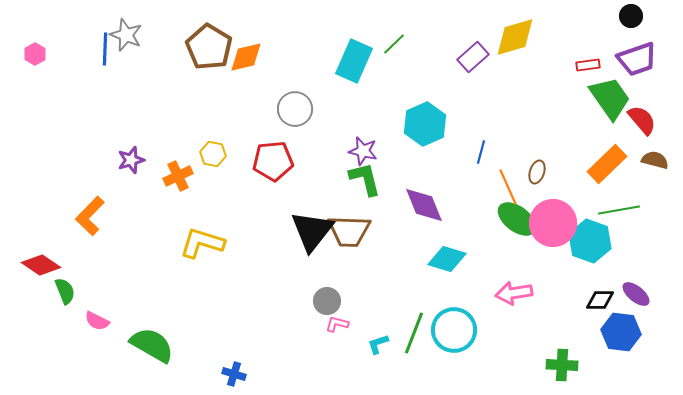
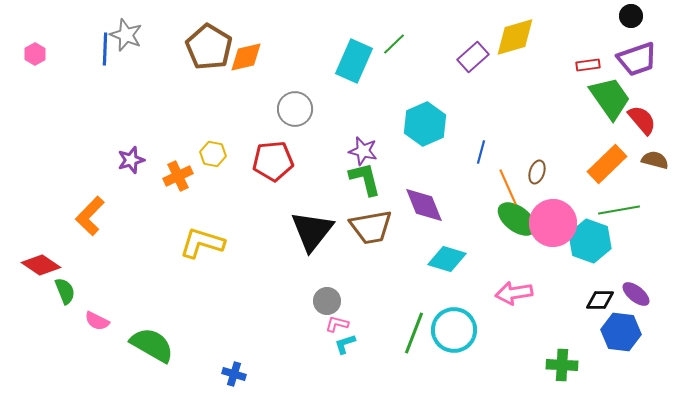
brown trapezoid at (349, 231): moved 22 px right, 4 px up; rotated 12 degrees counterclockwise
cyan L-shape at (378, 344): moved 33 px left
